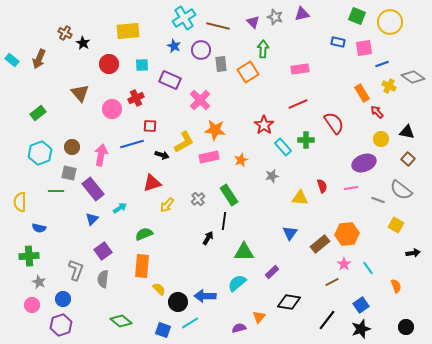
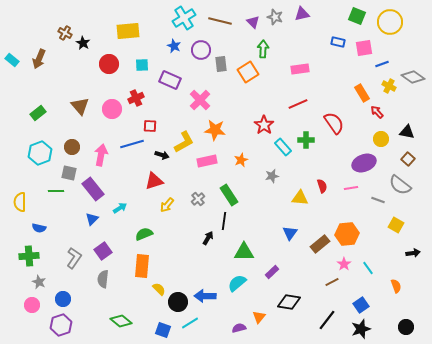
brown line at (218, 26): moved 2 px right, 5 px up
brown triangle at (80, 93): moved 13 px down
pink rectangle at (209, 157): moved 2 px left, 4 px down
red triangle at (152, 183): moved 2 px right, 2 px up
gray semicircle at (401, 190): moved 1 px left, 5 px up
gray L-shape at (76, 270): moved 2 px left, 12 px up; rotated 15 degrees clockwise
